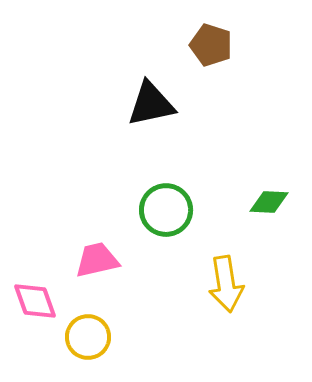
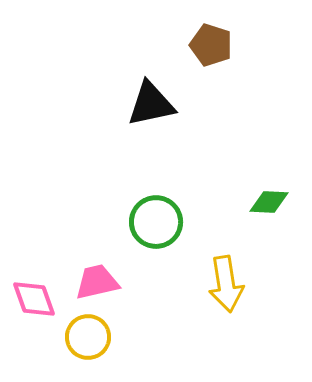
green circle: moved 10 px left, 12 px down
pink trapezoid: moved 22 px down
pink diamond: moved 1 px left, 2 px up
